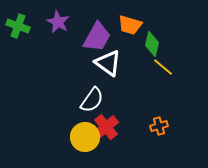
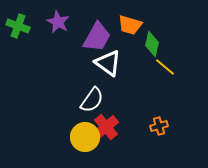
yellow line: moved 2 px right
